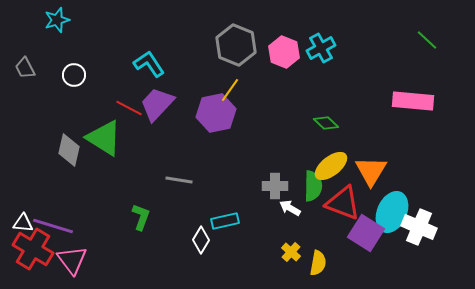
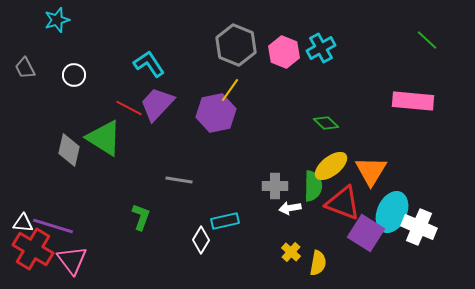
white arrow: rotated 40 degrees counterclockwise
